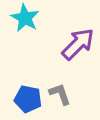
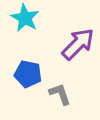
blue pentagon: moved 25 px up
